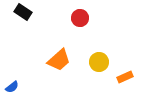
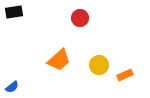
black rectangle: moved 9 px left; rotated 42 degrees counterclockwise
yellow circle: moved 3 px down
orange rectangle: moved 2 px up
